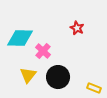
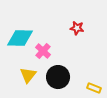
red star: rotated 16 degrees counterclockwise
